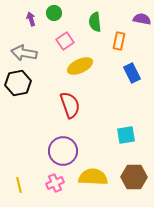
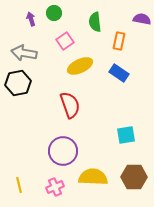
blue rectangle: moved 13 px left; rotated 30 degrees counterclockwise
pink cross: moved 4 px down
